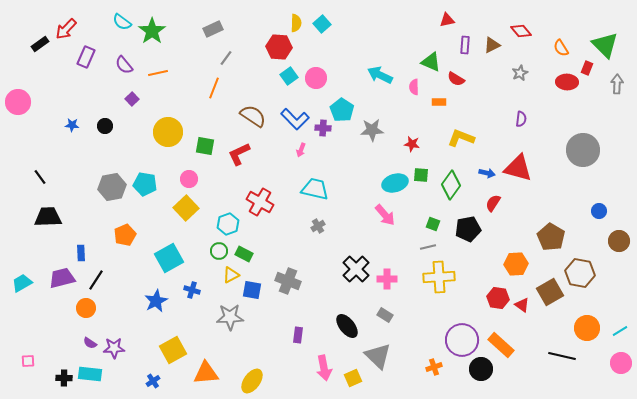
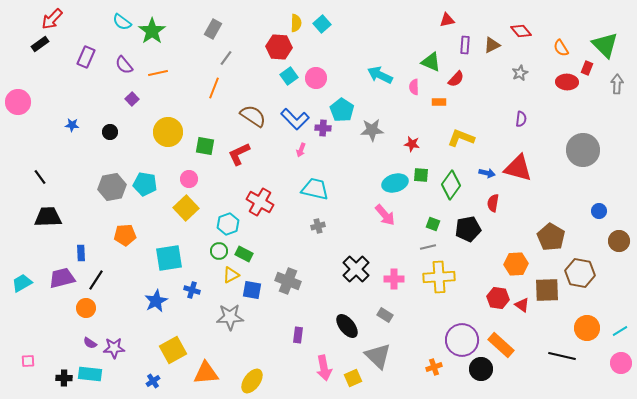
red arrow at (66, 29): moved 14 px left, 10 px up
gray rectangle at (213, 29): rotated 36 degrees counterclockwise
red semicircle at (456, 79): rotated 78 degrees counterclockwise
black circle at (105, 126): moved 5 px right, 6 px down
red semicircle at (493, 203): rotated 24 degrees counterclockwise
gray cross at (318, 226): rotated 16 degrees clockwise
orange pentagon at (125, 235): rotated 20 degrees clockwise
cyan square at (169, 258): rotated 20 degrees clockwise
pink cross at (387, 279): moved 7 px right
brown square at (550, 292): moved 3 px left, 2 px up; rotated 28 degrees clockwise
